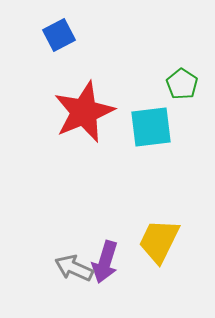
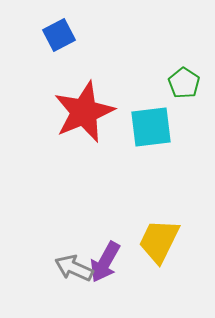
green pentagon: moved 2 px right, 1 px up
purple arrow: rotated 12 degrees clockwise
